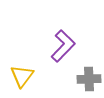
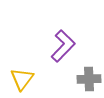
yellow triangle: moved 3 px down
